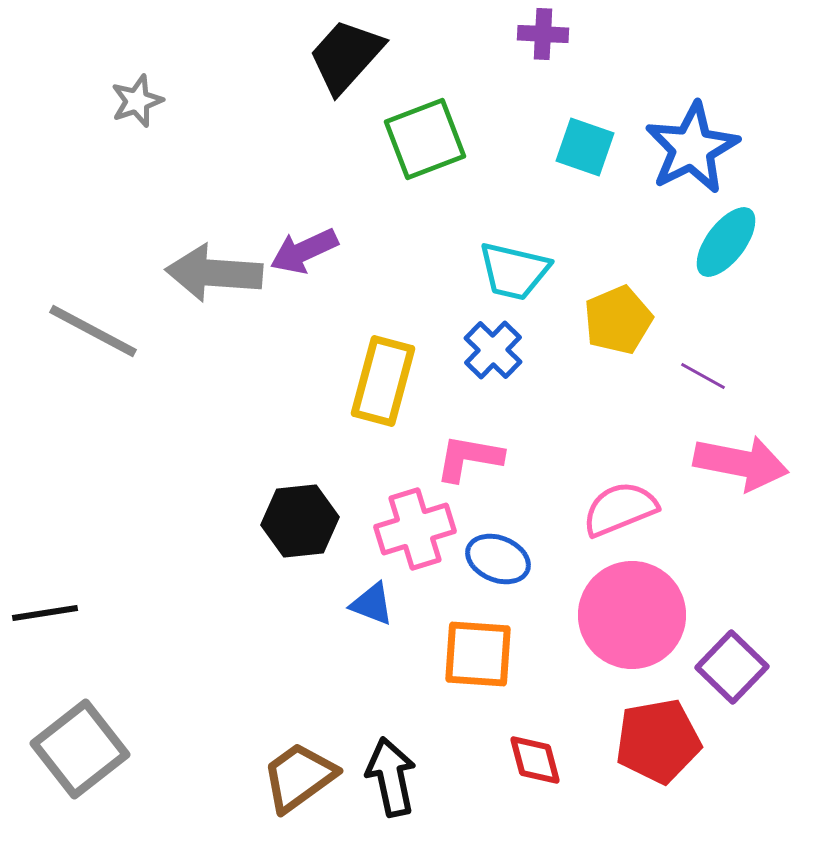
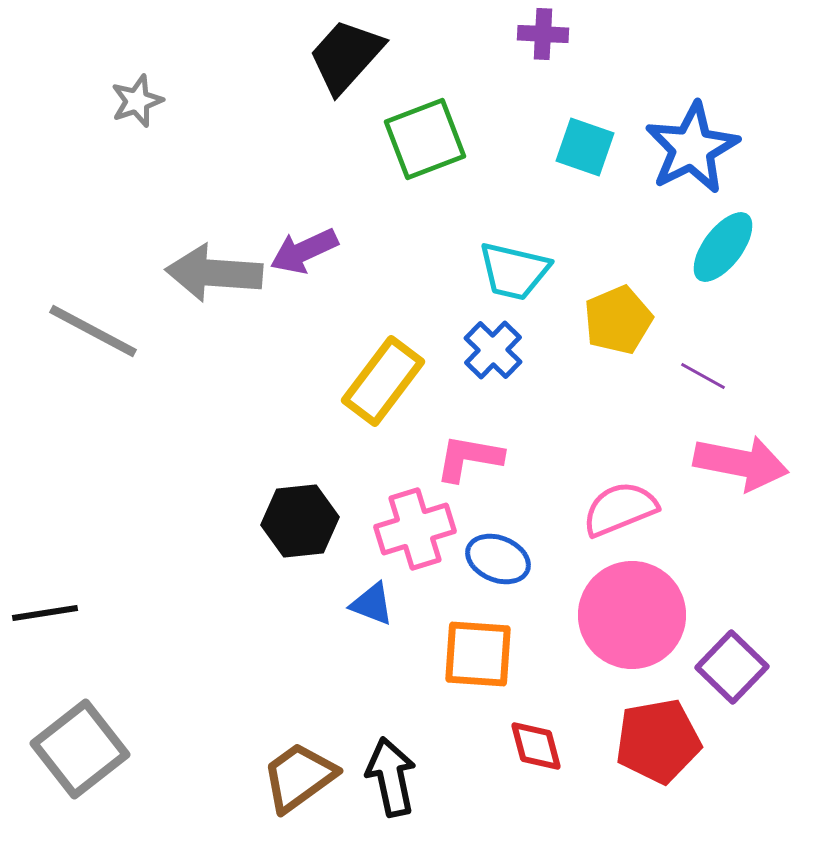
cyan ellipse: moved 3 px left, 5 px down
yellow rectangle: rotated 22 degrees clockwise
red diamond: moved 1 px right, 14 px up
